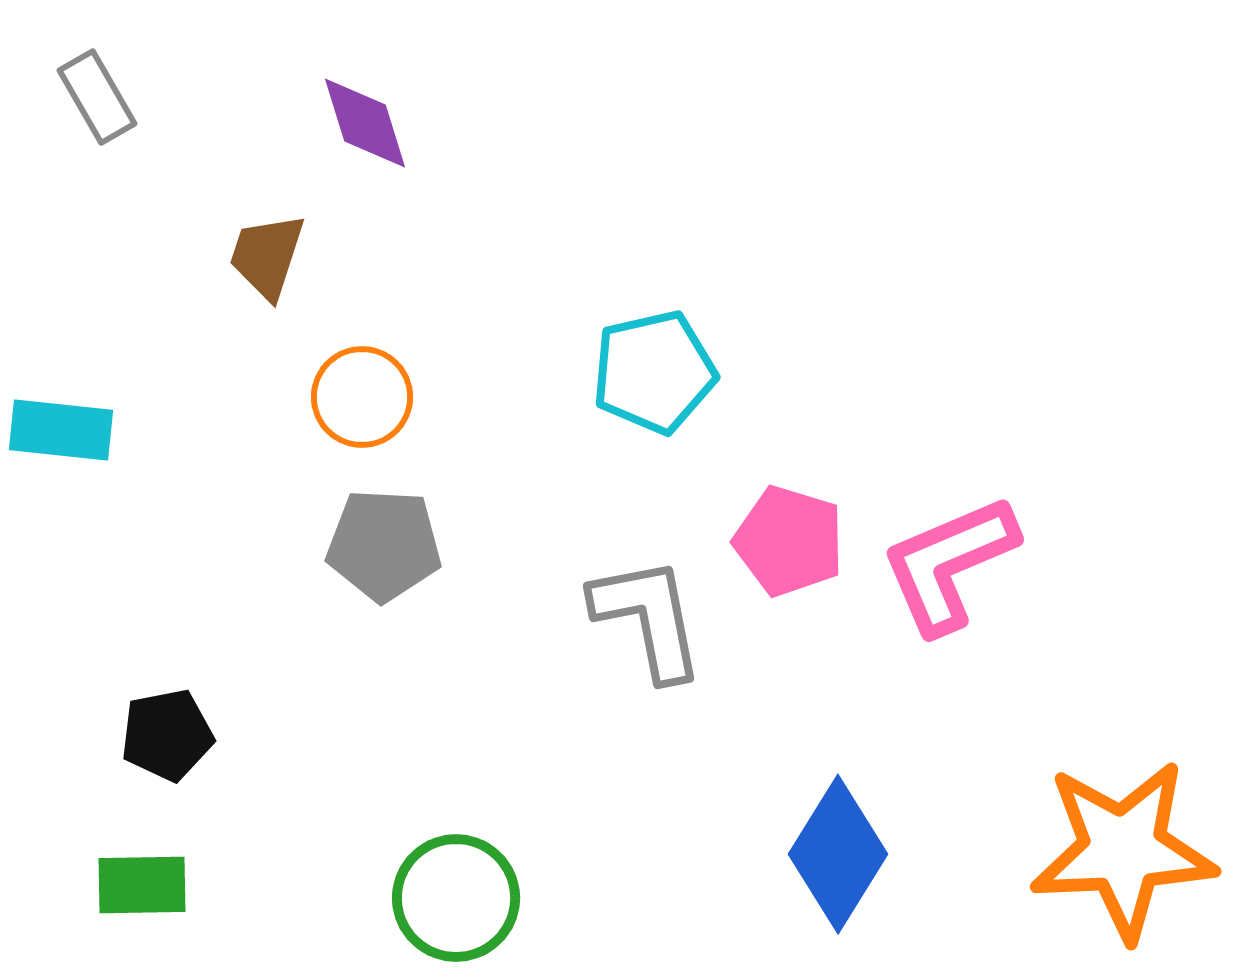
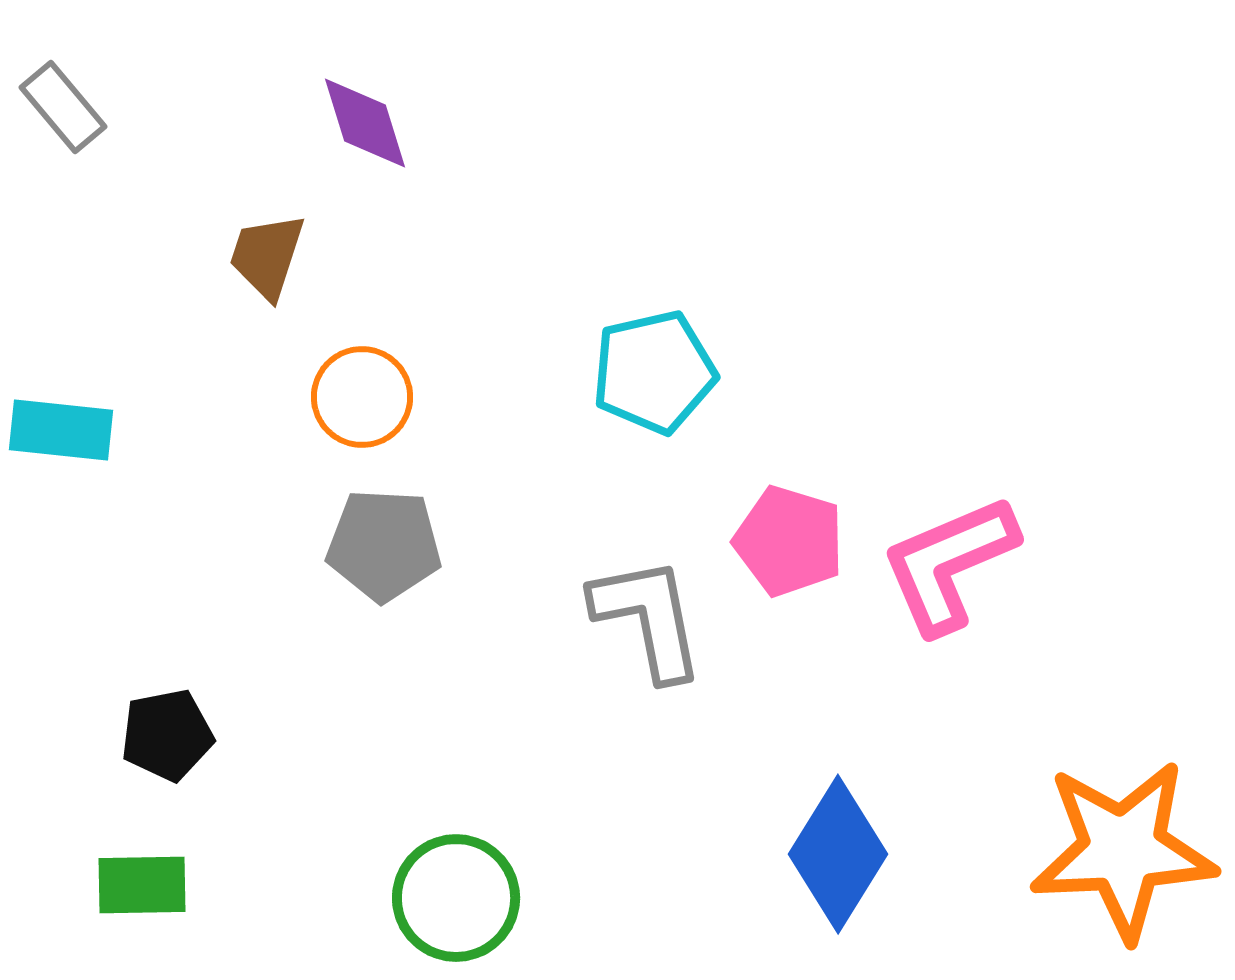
gray rectangle: moved 34 px left, 10 px down; rotated 10 degrees counterclockwise
